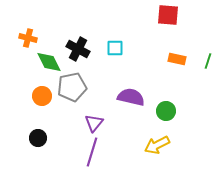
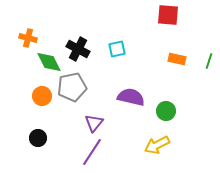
cyan square: moved 2 px right, 1 px down; rotated 12 degrees counterclockwise
green line: moved 1 px right
purple line: rotated 16 degrees clockwise
